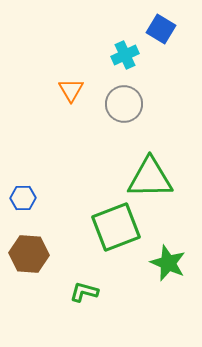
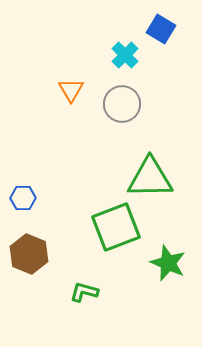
cyan cross: rotated 20 degrees counterclockwise
gray circle: moved 2 px left
brown hexagon: rotated 18 degrees clockwise
